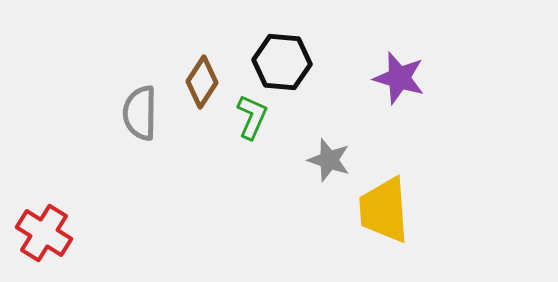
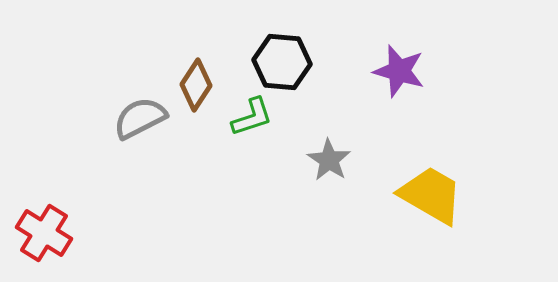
purple star: moved 7 px up
brown diamond: moved 6 px left, 3 px down
gray semicircle: moved 5 px down; rotated 62 degrees clockwise
green L-shape: rotated 48 degrees clockwise
gray star: rotated 15 degrees clockwise
yellow trapezoid: moved 47 px right, 15 px up; rotated 124 degrees clockwise
